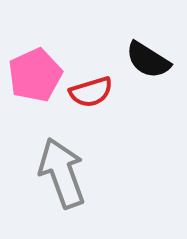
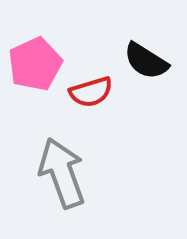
black semicircle: moved 2 px left, 1 px down
pink pentagon: moved 11 px up
